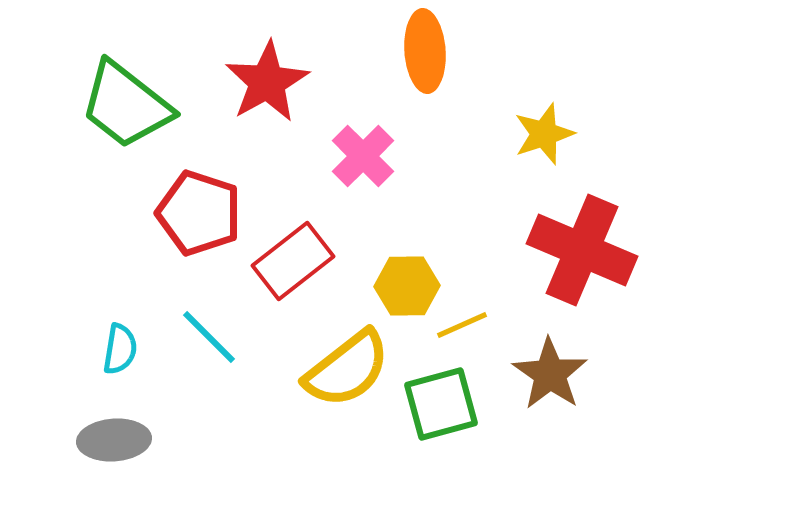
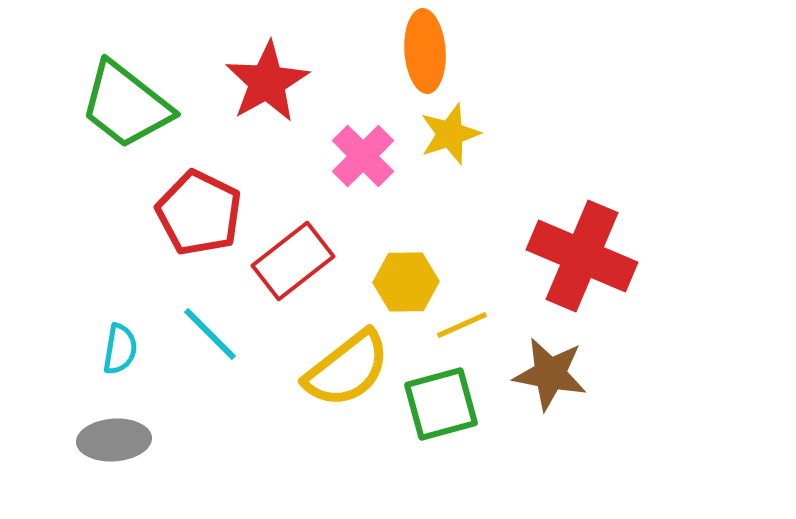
yellow star: moved 94 px left
red pentagon: rotated 8 degrees clockwise
red cross: moved 6 px down
yellow hexagon: moved 1 px left, 4 px up
cyan line: moved 1 px right, 3 px up
brown star: rotated 24 degrees counterclockwise
